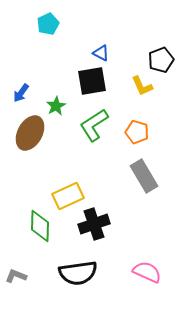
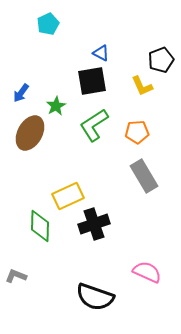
orange pentagon: rotated 20 degrees counterclockwise
black semicircle: moved 17 px right, 24 px down; rotated 27 degrees clockwise
